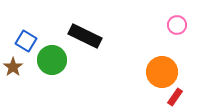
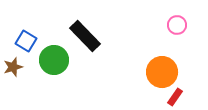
black rectangle: rotated 20 degrees clockwise
green circle: moved 2 px right
brown star: rotated 18 degrees clockwise
